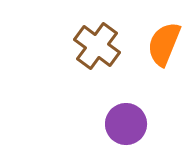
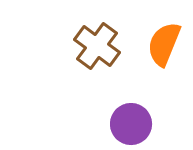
purple circle: moved 5 px right
